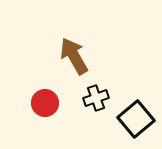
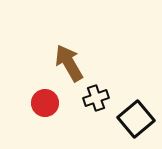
brown arrow: moved 5 px left, 7 px down
